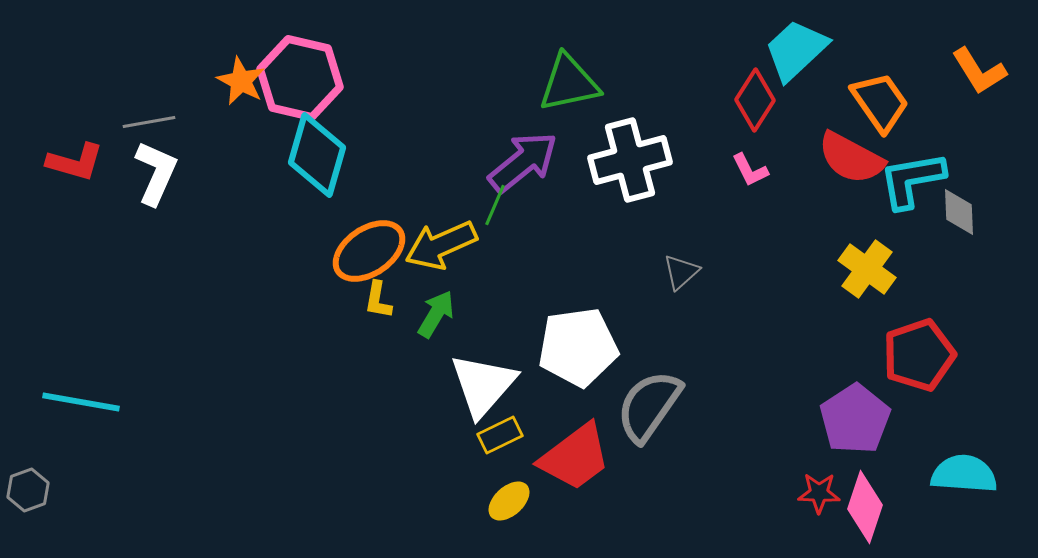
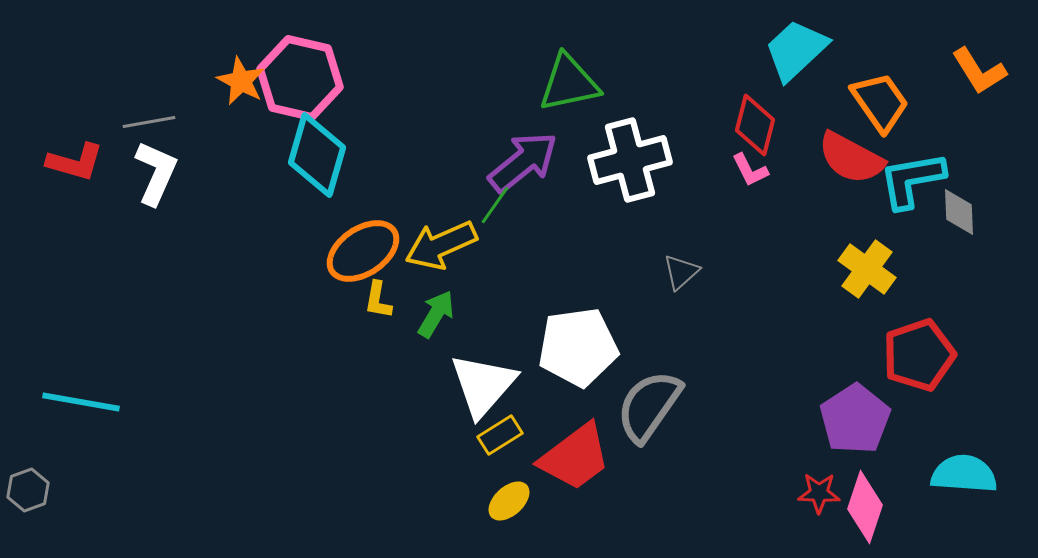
red diamond: moved 25 px down; rotated 18 degrees counterclockwise
green line: rotated 12 degrees clockwise
orange ellipse: moved 6 px left
yellow rectangle: rotated 6 degrees counterclockwise
